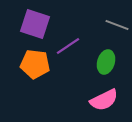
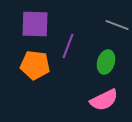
purple square: rotated 16 degrees counterclockwise
purple line: rotated 35 degrees counterclockwise
orange pentagon: moved 1 px down
